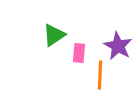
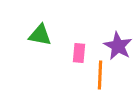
green triangle: moved 14 px left; rotated 45 degrees clockwise
